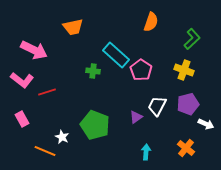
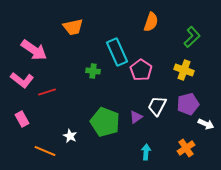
green L-shape: moved 2 px up
pink arrow: rotated 8 degrees clockwise
cyan rectangle: moved 1 px right, 3 px up; rotated 24 degrees clockwise
green pentagon: moved 10 px right, 3 px up
white star: moved 8 px right, 1 px up
orange cross: rotated 18 degrees clockwise
